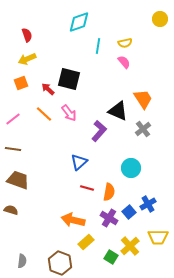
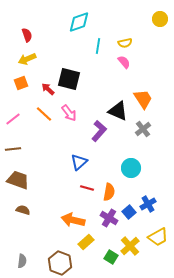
brown line: rotated 14 degrees counterclockwise
brown semicircle: moved 12 px right
yellow trapezoid: rotated 30 degrees counterclockwise
